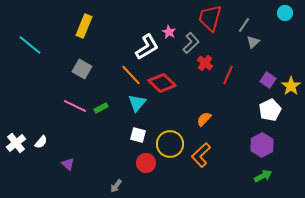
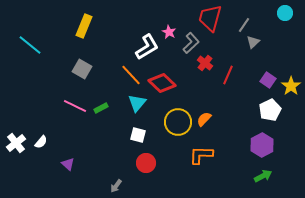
yellow circle: moved 8 px right, 22 px up
orange L-shape: rotated 45 degrees clockwise
